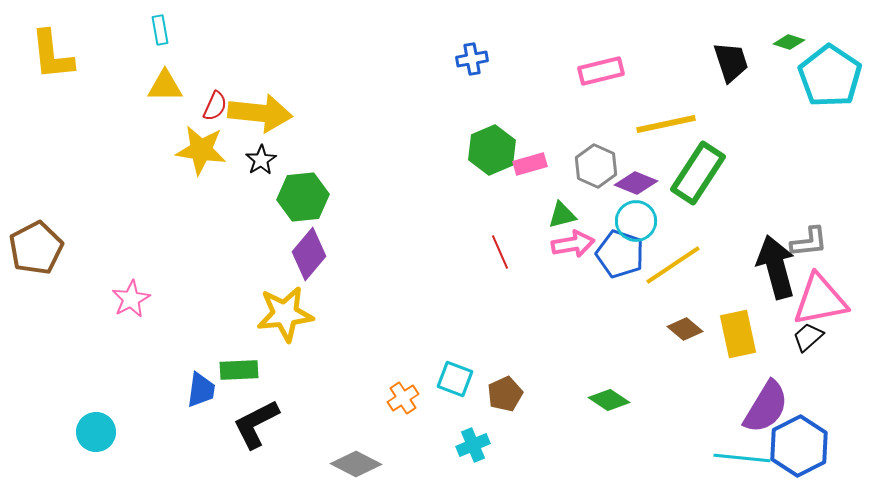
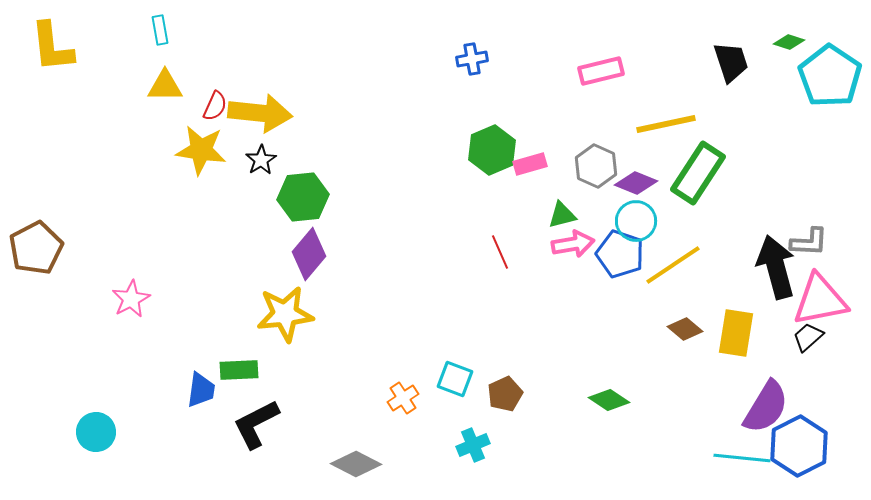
yellow L-shape at (52, 55): moved 8 px up
gray L-shape at (809, 242): rotated 9 degrees clockwise
yellow rectangle at (738, 334): moved 2 px left, 1 px up; rotated 21 degrees clockwise
